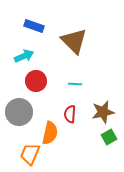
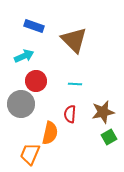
brown triangle: moved 1 px up
gray circle: moved 2 px right, 8 px up
